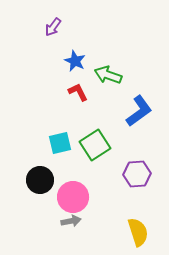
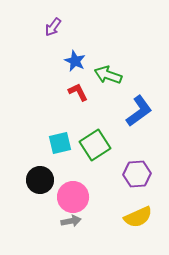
yellow semicircle: moved 15 px up; rotated 84 degrees clockwise
